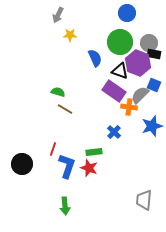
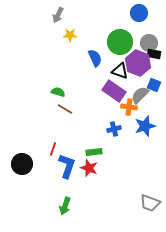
blue circle: moved 12 px right
blue star: moved 7 px left
blue cross: moved 3 px up; rotated 32 degrees clockwise
gray trapezoid: moved 6 px right, 3 px down; rotated 75 degrees counterclockwise
green arrow: rotated 24 degrees clockwise
